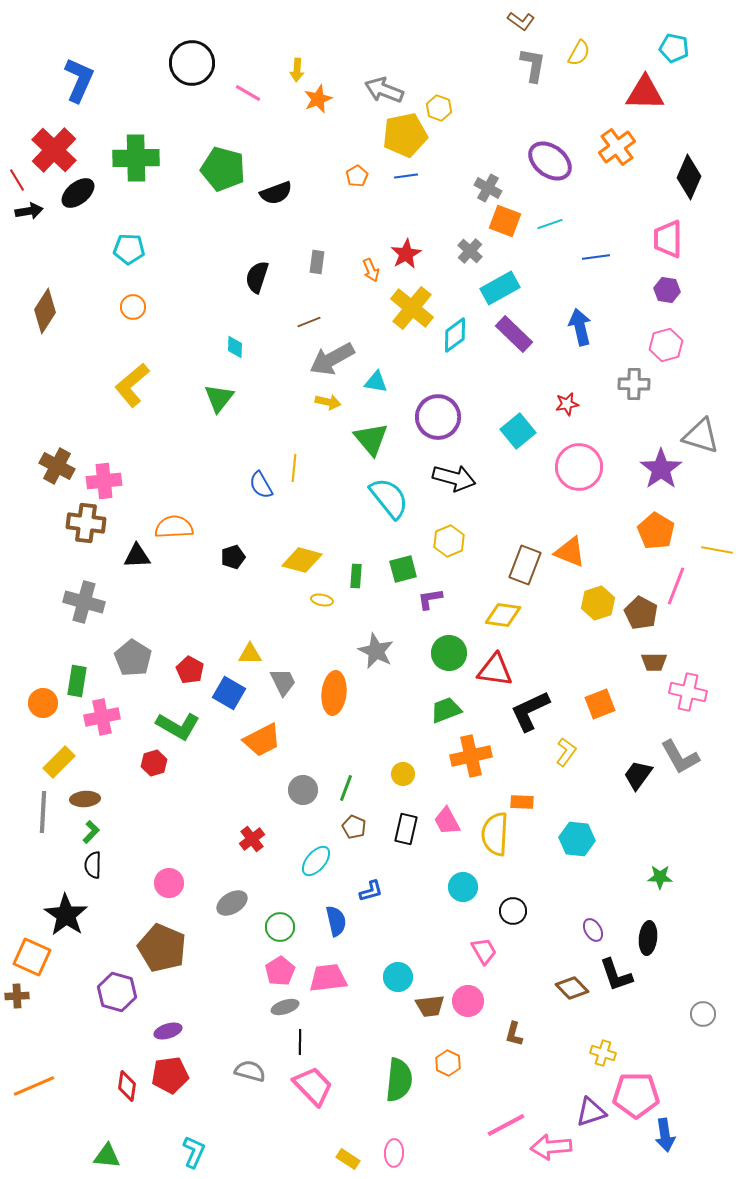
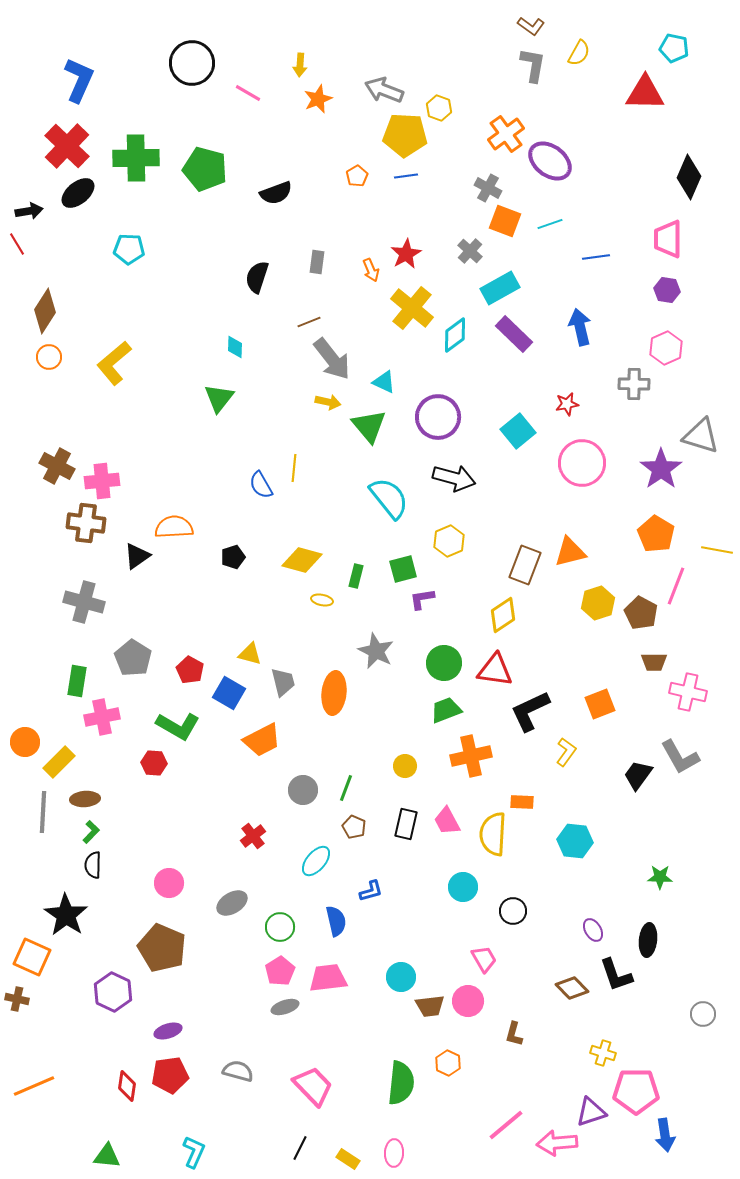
brown L-shape at (521, 21): moved 10 px right, 5 px down
yellow arrow at (297, 70): moved 3 px right, 5 px up
yellow pentagon at (405, 135): rotated 15 degrees clockwise
orange cross at (617, 147): moved 111 px left, 13 px up
red cross at (54, 150): moved 13 px right, 4 px up
green pentagon at (223, 169): moved 18 px left
red line at (17, 180): moved 64 px down
orange circle at (133, 307): moved 84 px left, 50 px down
pink hexagon at (666, 345): moved 3 px down; rotated 8 degrees counterclockwise
gray arrow at (332, 359): rotated 99 degrees counterclockwise
cyan triangle at (376, 382): moved 8 px right; rotated 15 degrees clockwise
yellow L-shape at (132, 385): moved 18 px left, 22 px up
green triangle at (371, 439): moved 2 px left, 13 px up
pink circle at (579, 467): moved 3 px right, 4 px up
pink cross at (104, 481): moved 2 px left
orange pentagon at (656, 531): moved 3 px down
orange triangle at (570, 552): rotated 36 degrees counterclockwise
black triangle at (137, 556): rotated 32 degrees counterclockwise
green rectangle at (356, 576): rotated 10 degrees clockwise
purple L-shape at (430, 599): moved 8 px left
yellow diamond at (503, 615): rotated 42 degrees counterclockwise
green circle at (449, 653): moved 5 px left, 10 px down
yellow triangle at (250, 654): rotated 15 degrees clockwise
gray trapezoid at (283, 682): rotated 12 degrees clockwise
orange circle at (43, 703): moved 18 px left, 39 px down
red hexagon at (154, 763): rotated 20 degrees clockwise
yellow circle at (403, 774): moved 2 px right, 8 px up
black rectangle at (406, 829): moved 5 px up
yellow semicircle at (495, 834): moved 2 px left
red cross at (252, 839): moved 1 px right, 3 px up
cyan hexagon at (577, 839): moved 2 px left, 2 px down
black ellipse at (648, 938): moved 2 px down
pink trapezoid at (484, 951): moved 8 px down
cyan circle at (398, 977): moved 3 px right
purple hexagon at (117, 992): moved 4 px left; rotated 9 degrees clockwise
brown cross at (17, 996): moved 3 px down; rotated 15 degrees clockwise
black line at (300, 1042): moved 106 px down; rotated 25 degrees clockwise
gray semicircle at (250, 1071): moved 12 px left
green semicircle at (399, 1080): moved 2 px right, 3 px down
pink pentagon at (636, 1095): moved 4 px up
pink line at (506, 1125): rotated 12 degrees counterclockwise
pink arrow at (551, 1147): moved 6 px right, 4 px up
